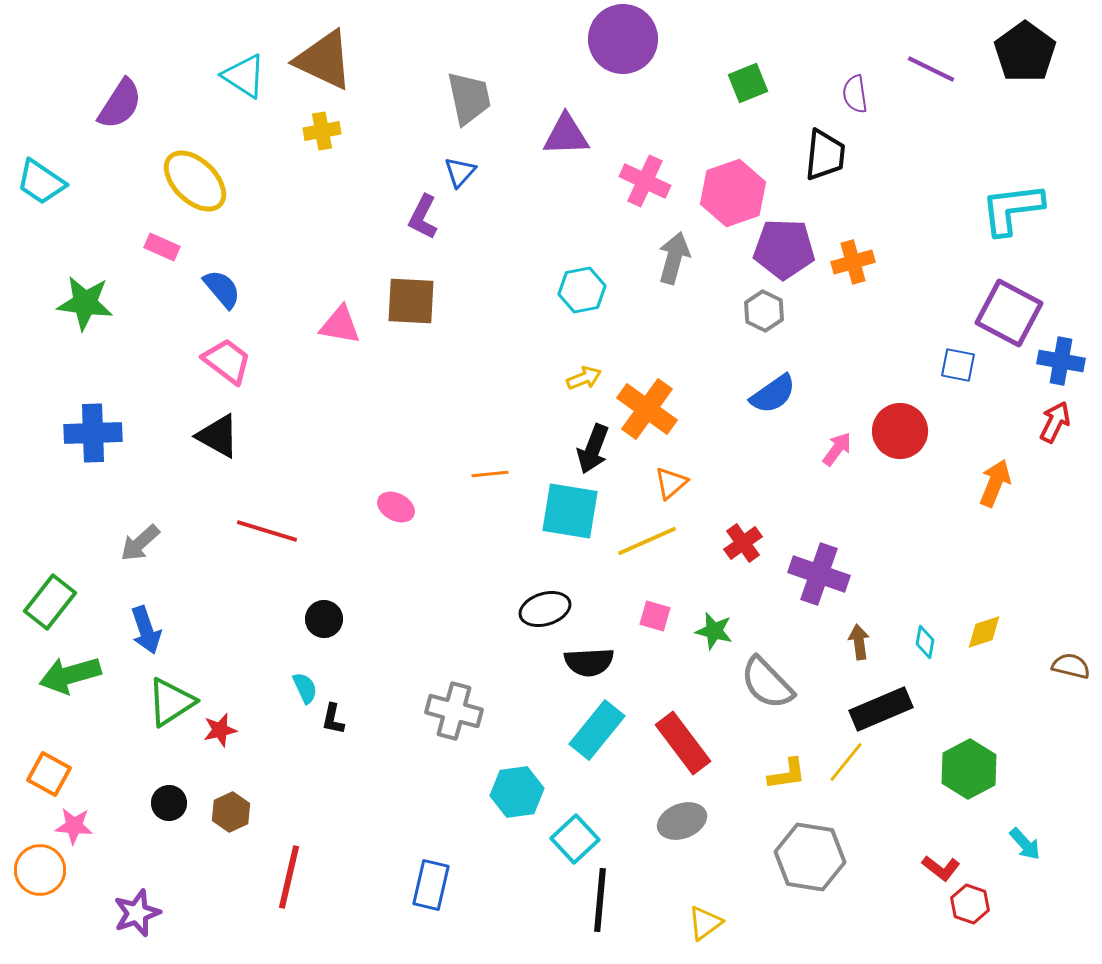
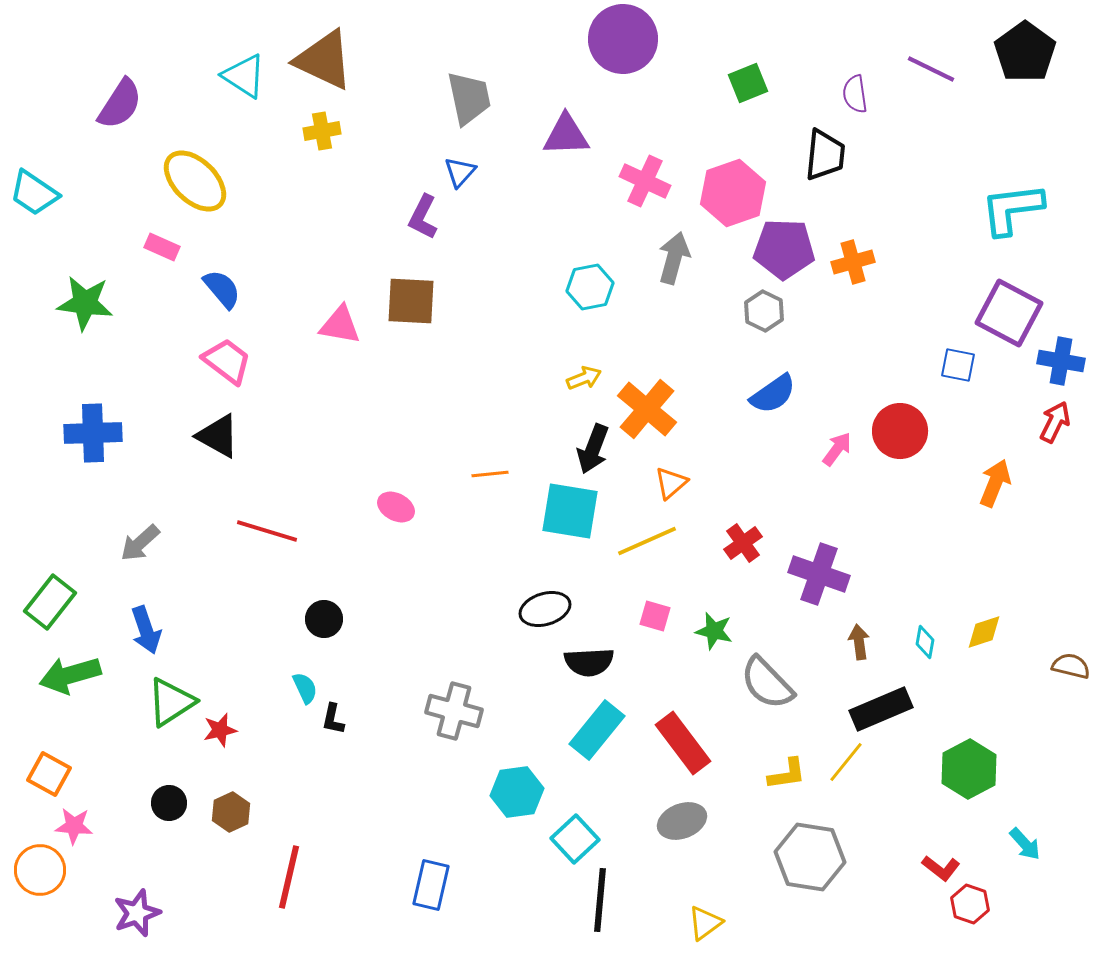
cyan trapezoid at (41, 182): moved 7 px left, 11 px down
cyan hexagon at (582, 290): moved 8 px right, 3 px up
orange cross at (647, 409): rotated 4 degrees clockwise
